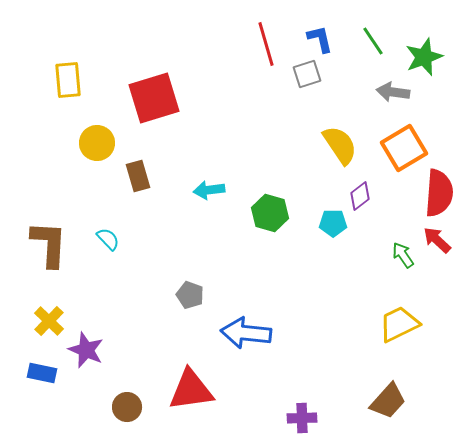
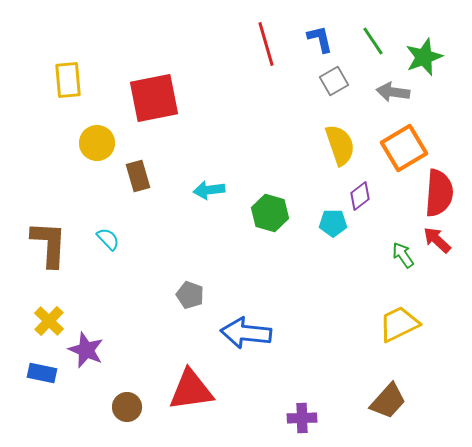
gray square: moved 27 px right, 7 px down; rotated 12 degrees counterclockwise
red square: rotated 6 degrees clockwise
yellow semicircle: rotated 15 degrees clockwise
